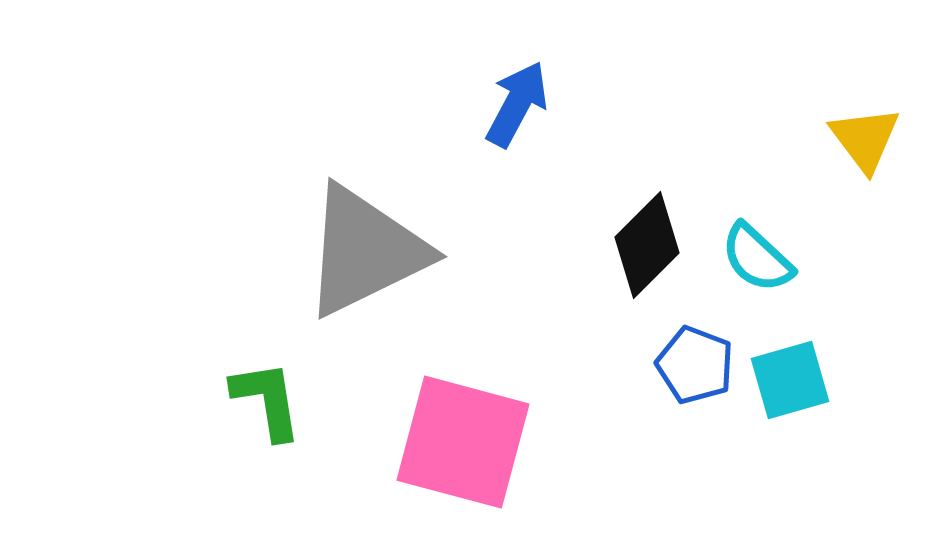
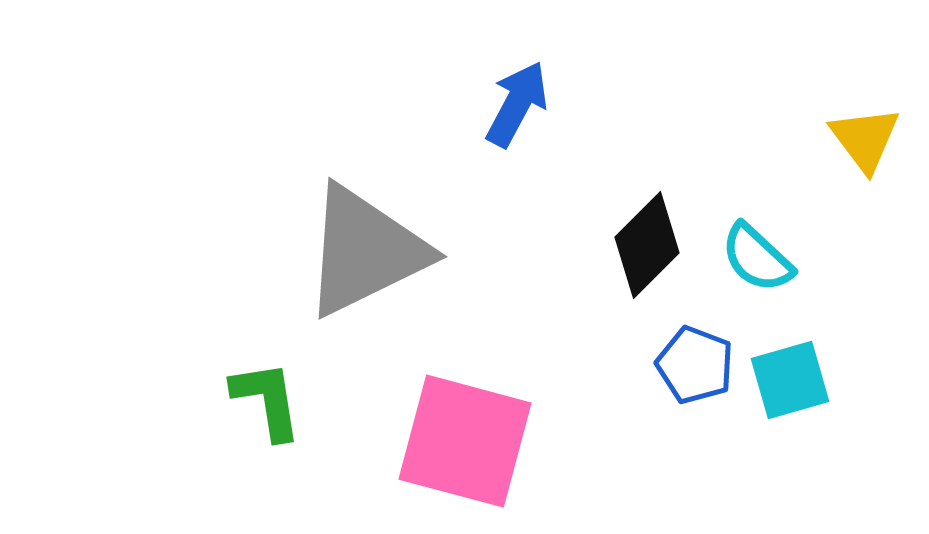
pink square: moved 2 px right, 1 px up
